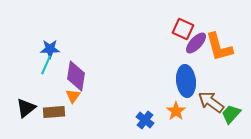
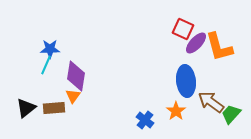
brown rectangle: moved 4 px up
